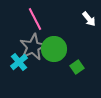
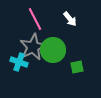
white arrow: moved 19 px left
green circle: moved 1 px left, 1 px down
cyan cross: rotated 30 degrees counterclockwise
green square: rotated 24 degrees clockwise
